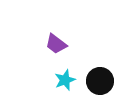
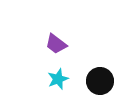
cyan star: moved 7 px left, 1 px up
